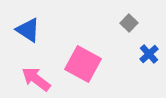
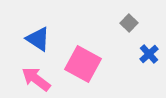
blue triangle: moved 10 px right, 9 px down
